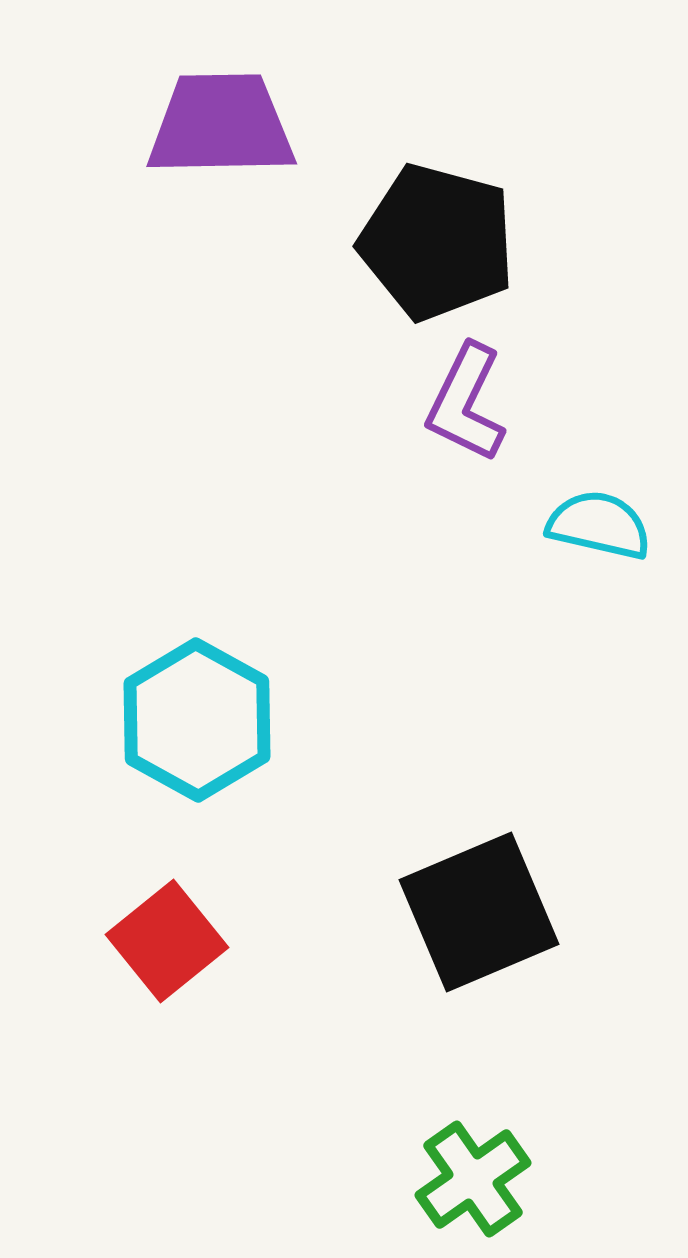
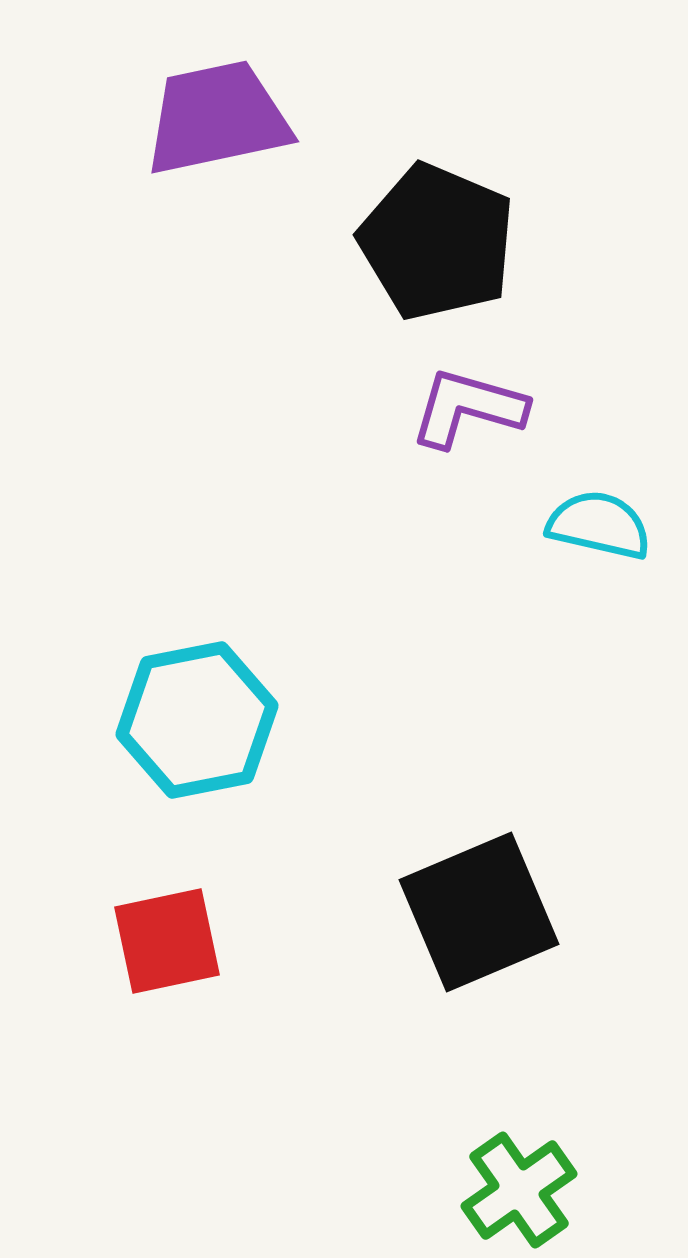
purple trapezoid: moved 4 px left, 7 px up; rotated 11 degrees counterclockwise
black pentagon: rotated 8 degrees clockwise
purple L-shape: moved 2 px right, 5 px down; rotated 80 degrees clockwise
cyan hexagon: rotated 20 degrees clockwise
red square: rotated 27 degrees clockwise
green cross: moved 46 px right, 11 px down
